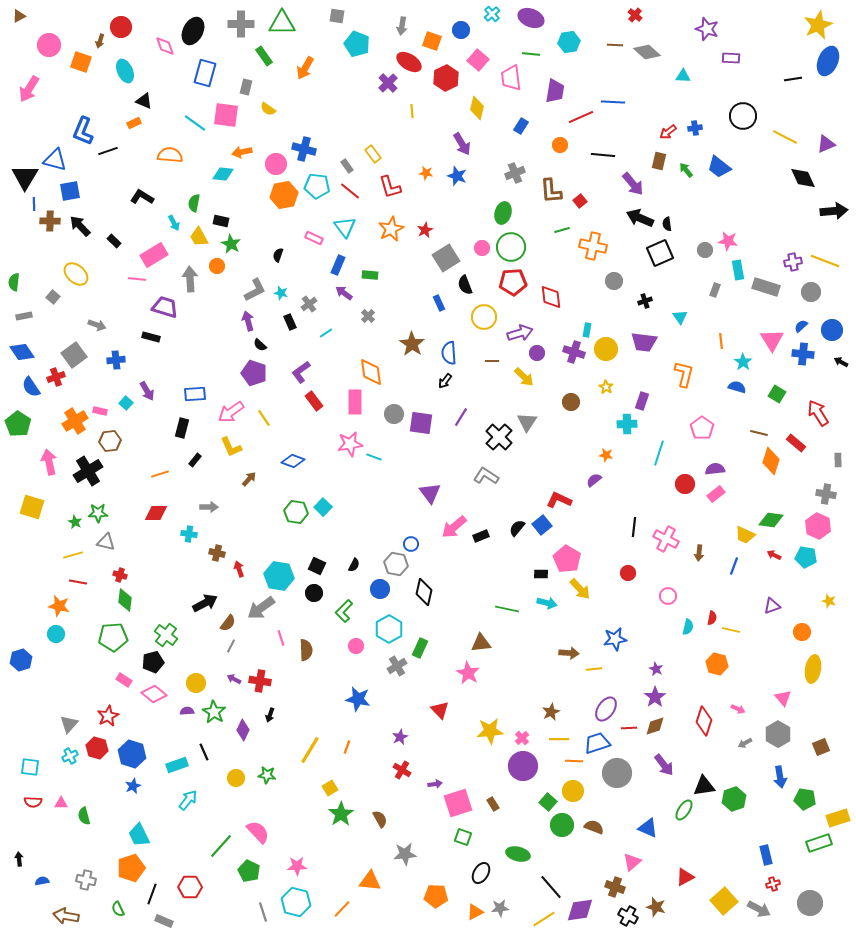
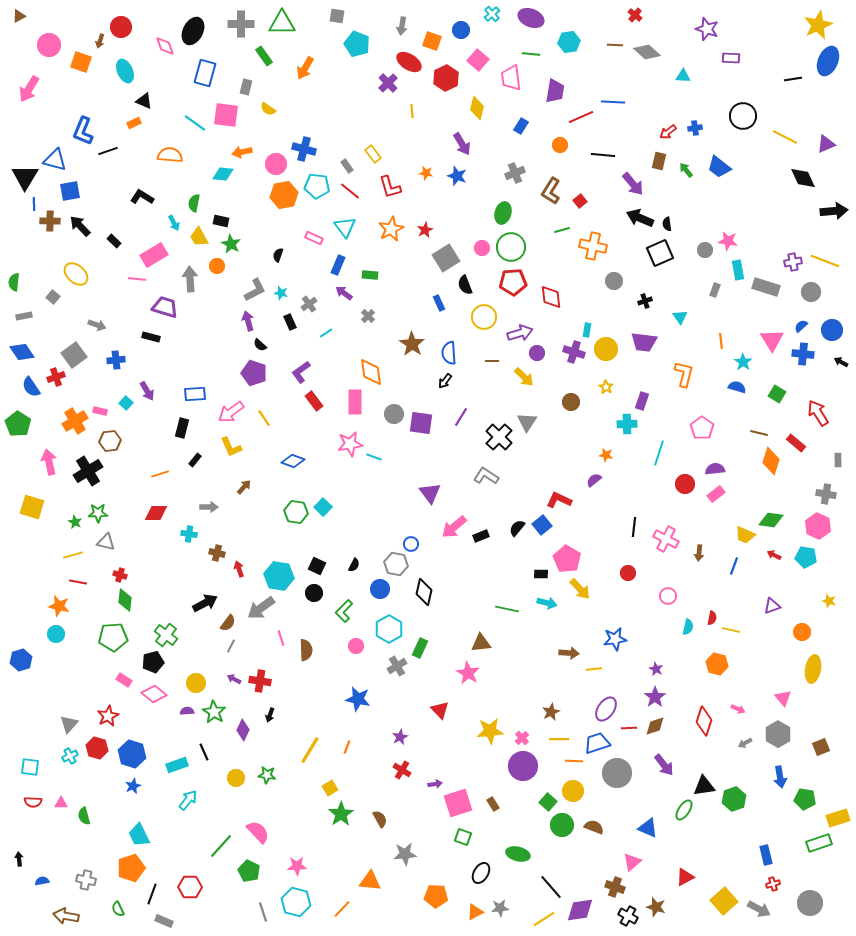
brown L-shape at (551, 191): rotated 36 degrees clockwise
brown arrow at (249, 479): moved 5 px left, 8 px down
